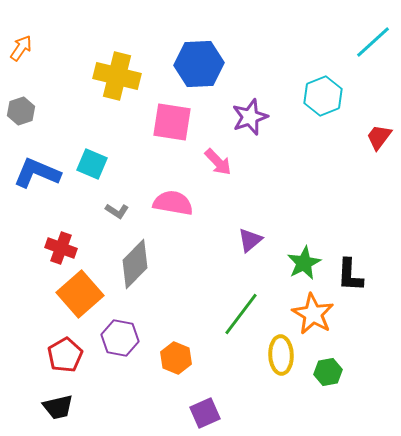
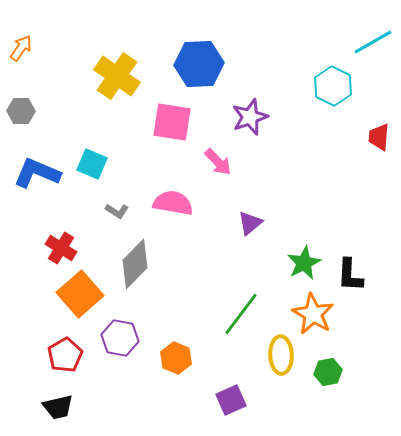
cyan line: rotated 12 degrees clockwise
yellow cross: rotated 21 degrees clockwise
cyan hexagon: moved 10 px right, 10 px up; rotated 12 degrees counterclockwise
gray hexagon: rotated 20 degrees clockwise
red trapezoid: rotated 32 degrees counterclockwise
purple triangle: moved 17 px up
red cross: rotated 12 degrees clockwise
purple square: moved 26 px right, 13 px up
